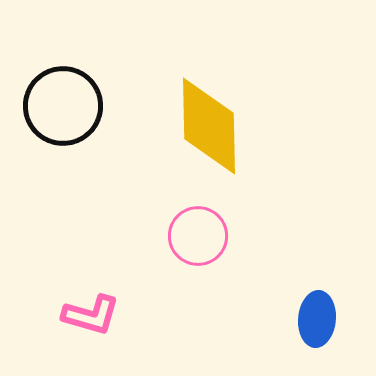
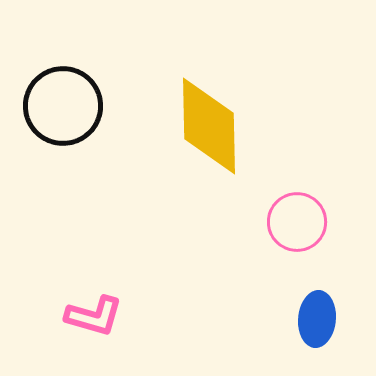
pink circle: moved 99 px right, 14 px up
pink L-shape: moved 3 px right, 1 px down
